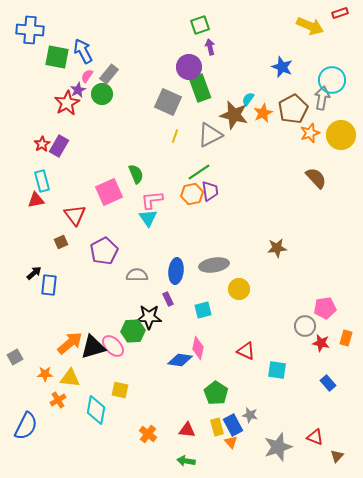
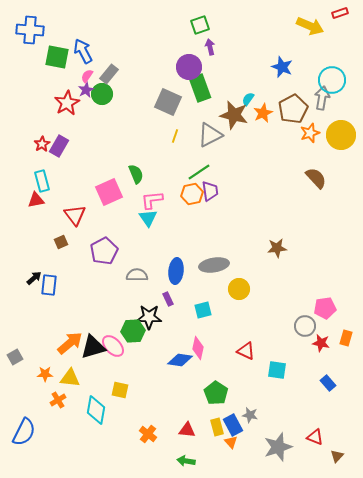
purple star at (78, 90): moved 8 px right
black arrow at (34, 273): moved 5 px down
blue semicircle at (26, 426): moved 2 px left, 6 px down
